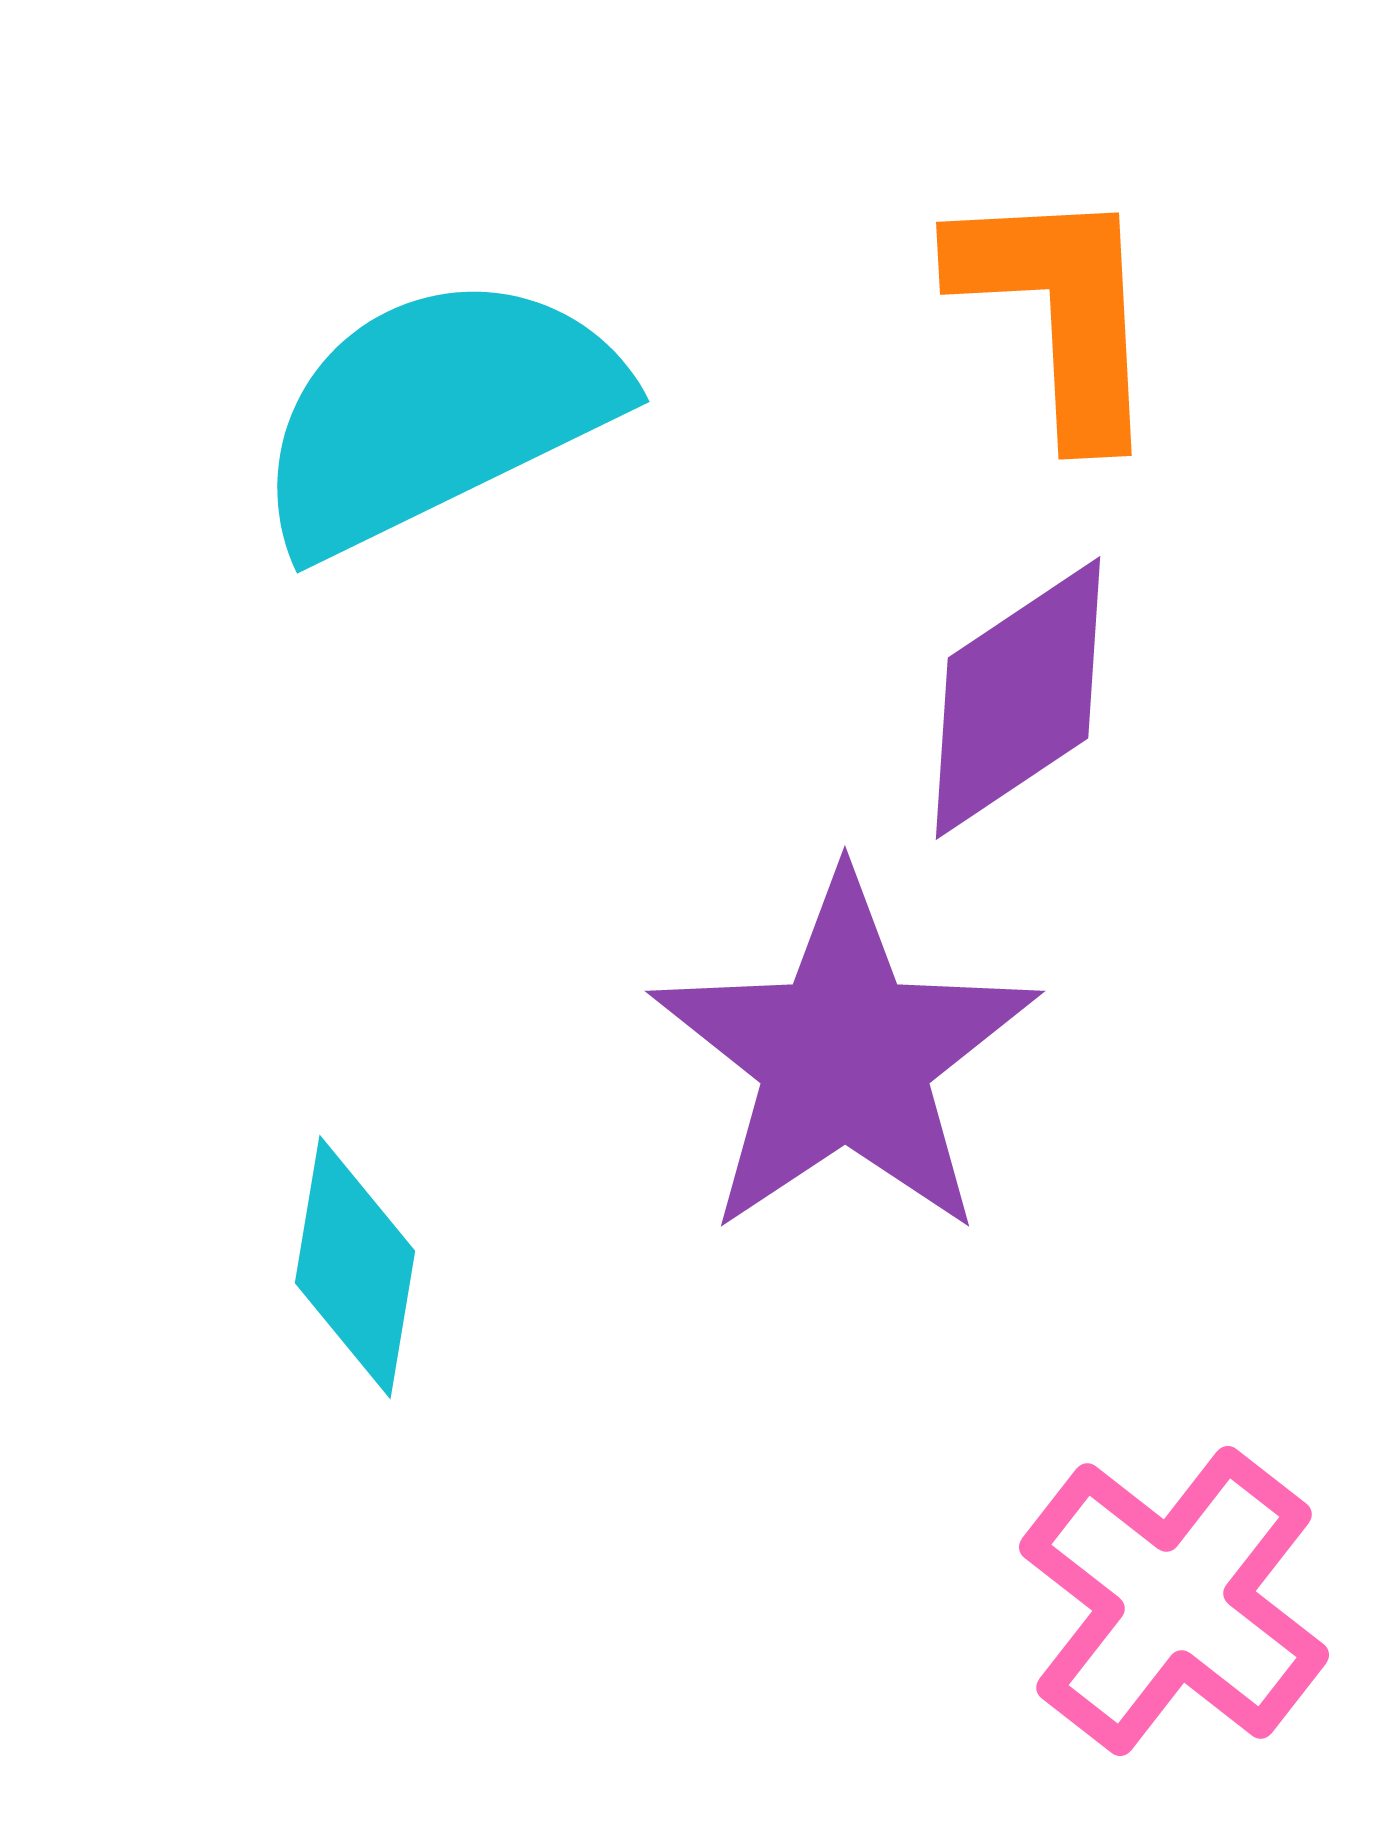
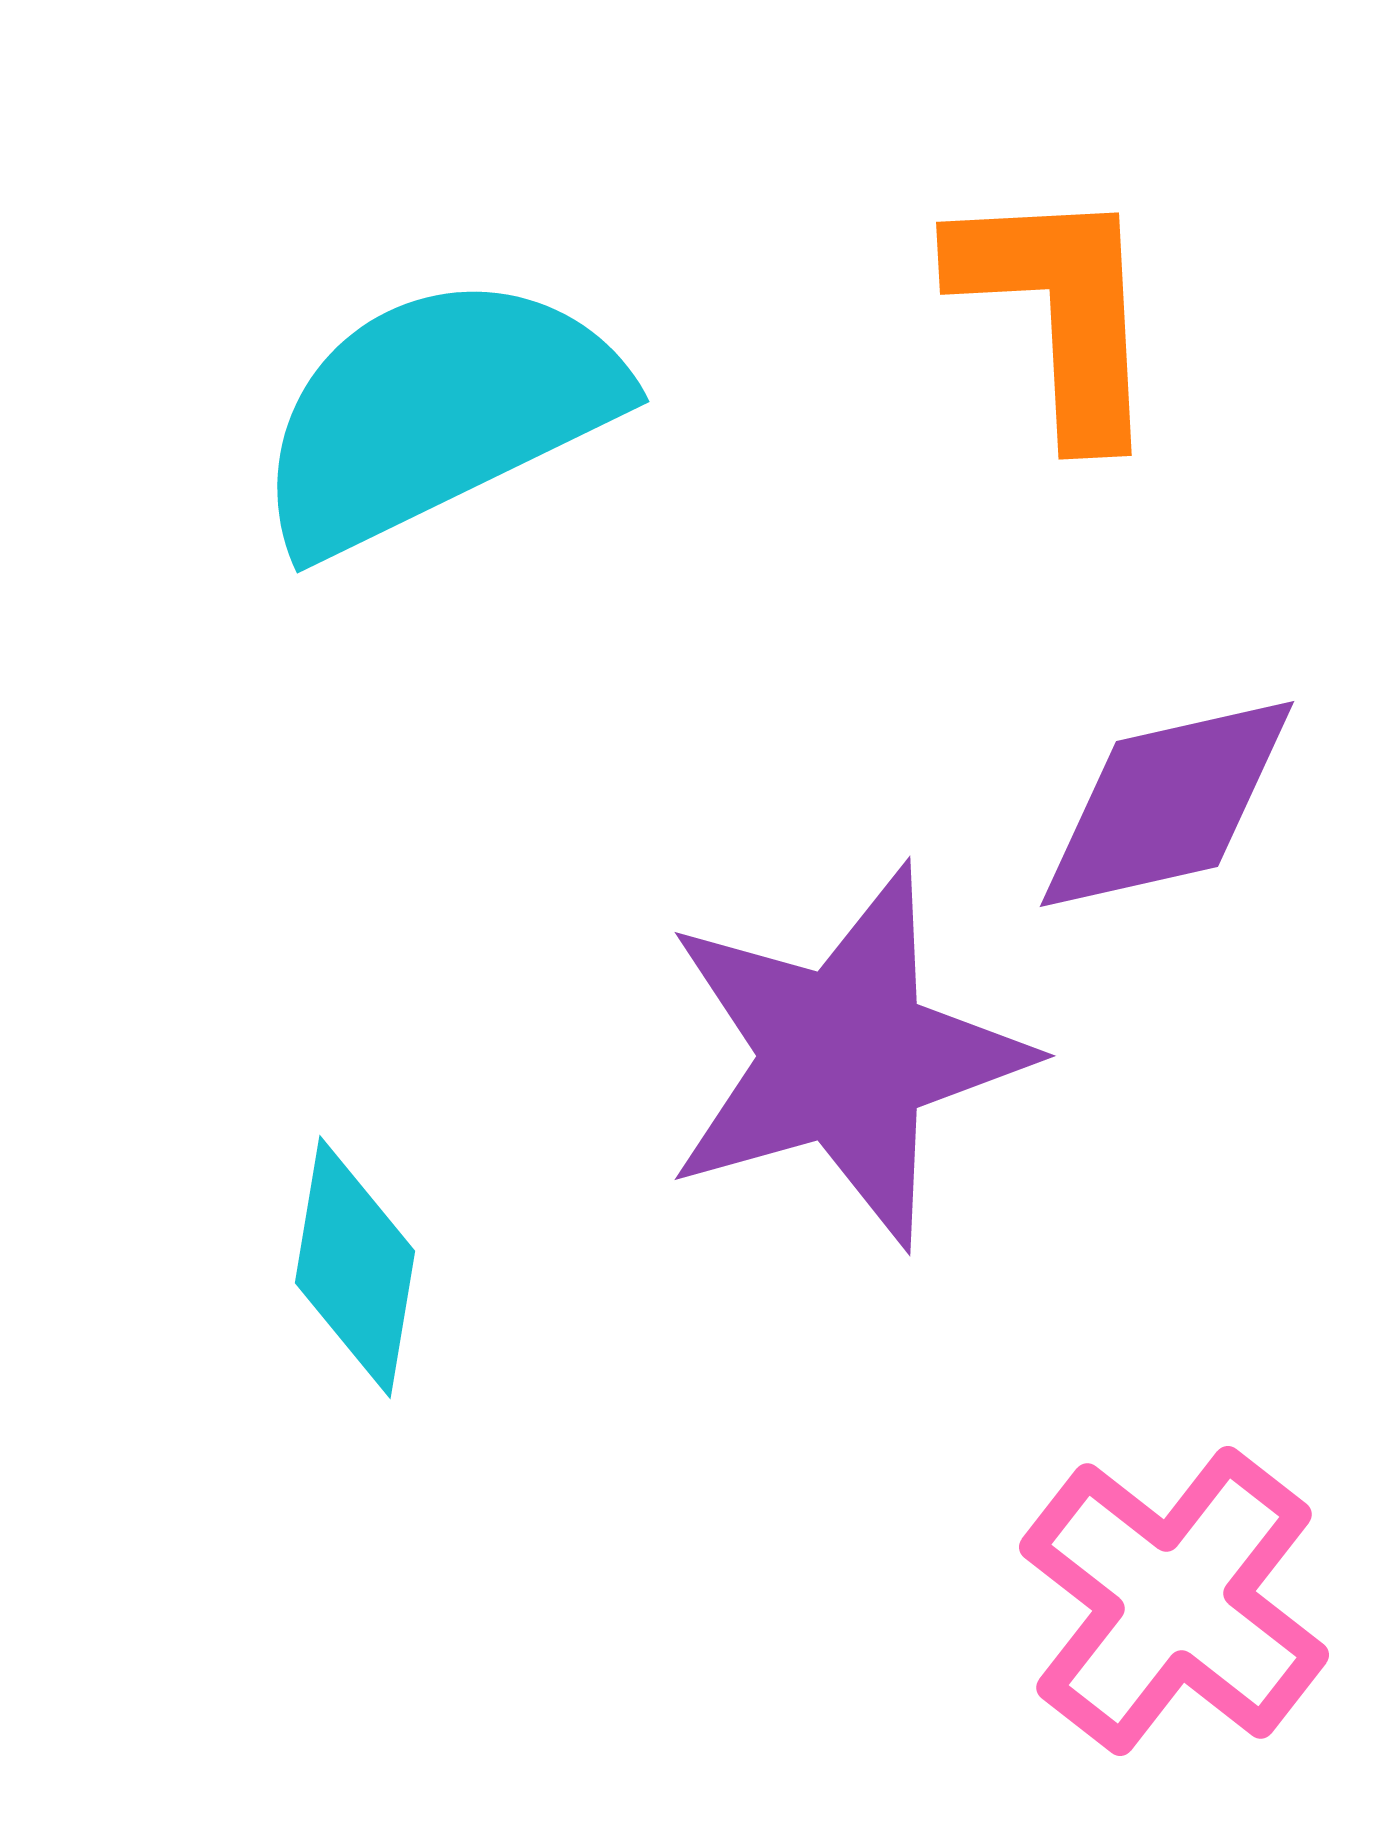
purple diamond: moved 149 px right, 106 px down; rotated 21 degrees clockwise
purple star: rotated 18 degrees clockwise
